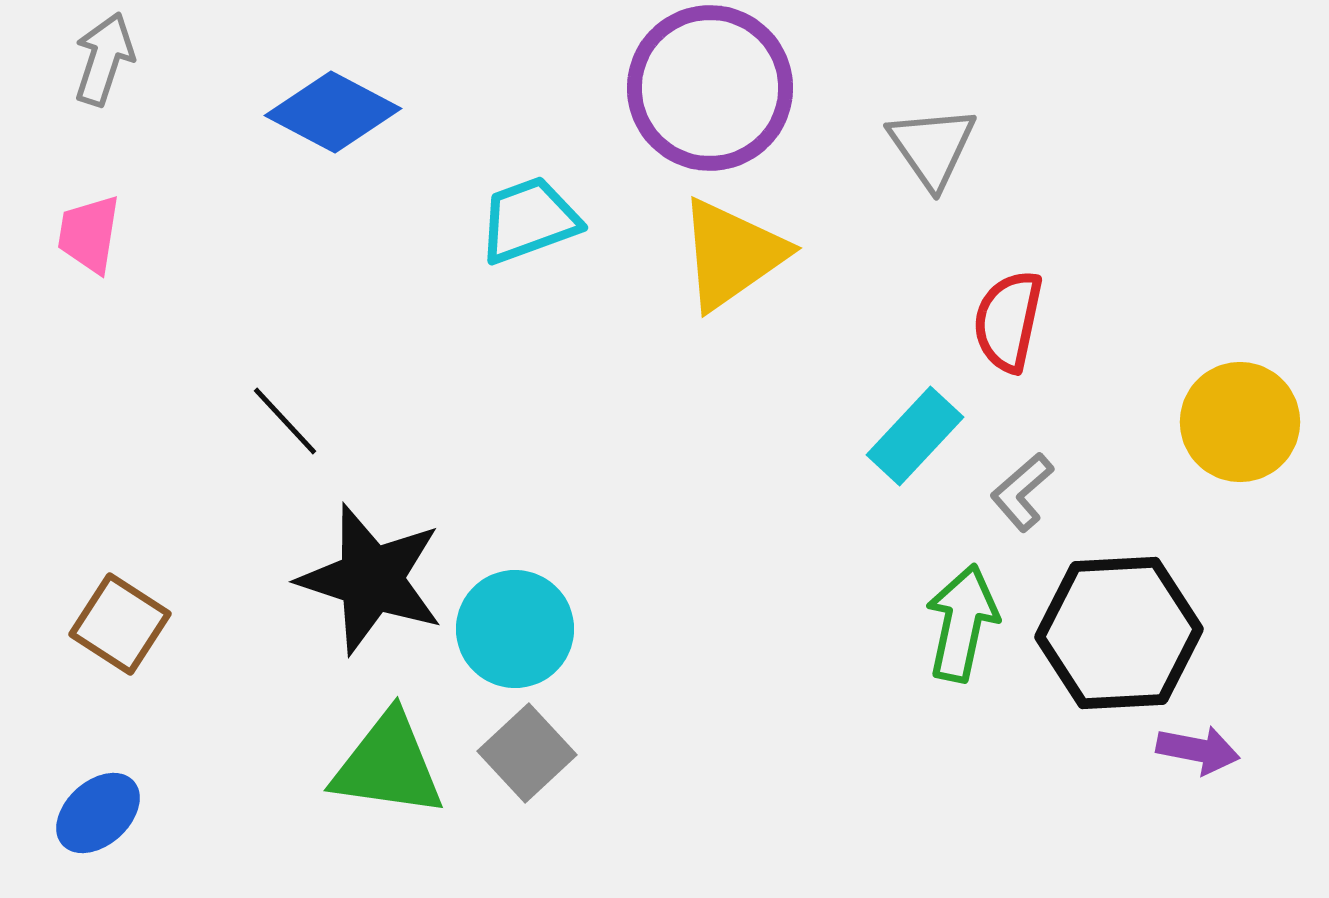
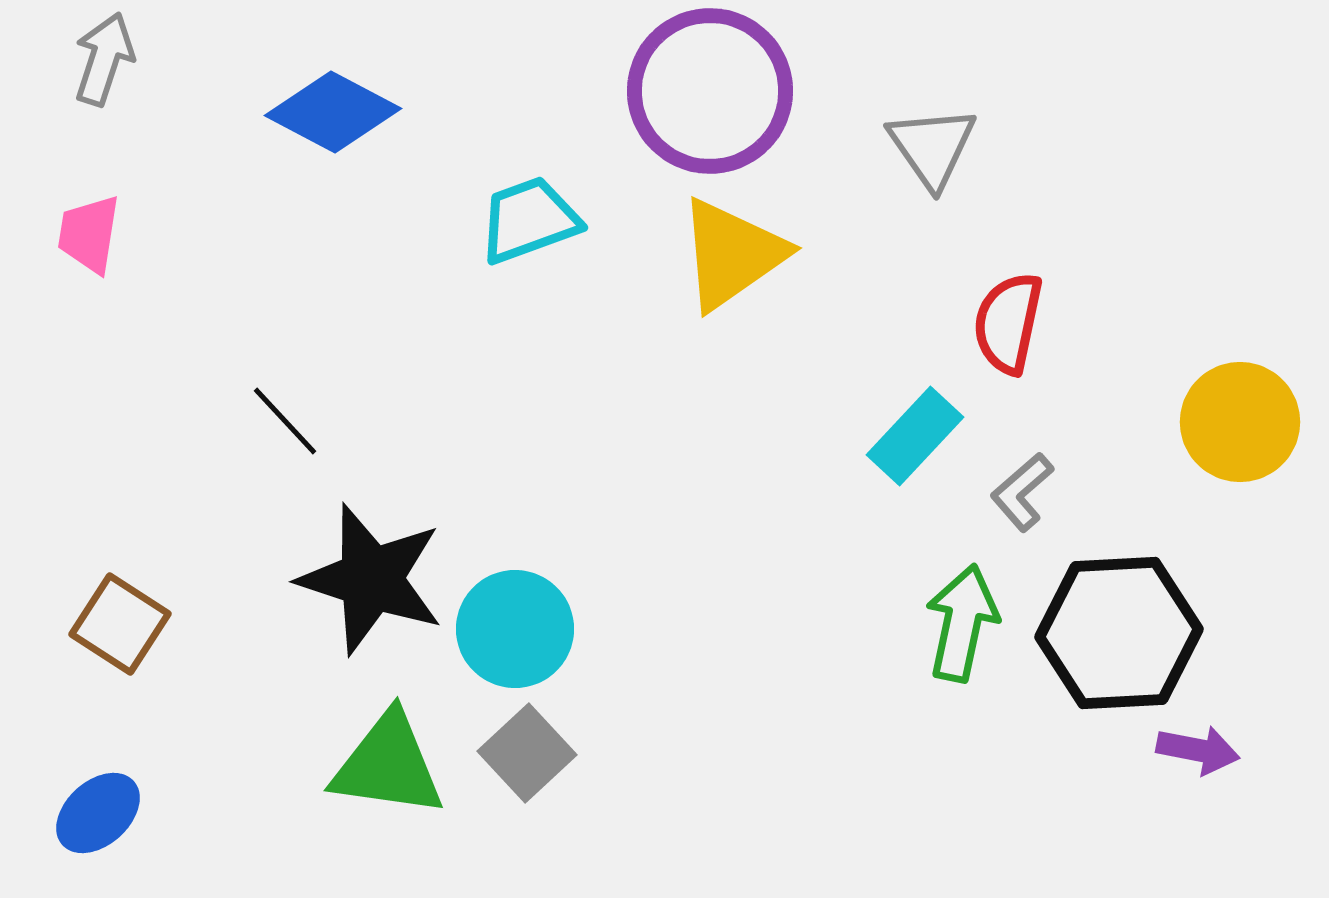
purple circle: moved 3 px down
red semicircle: moved 2 px down
